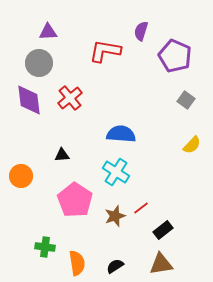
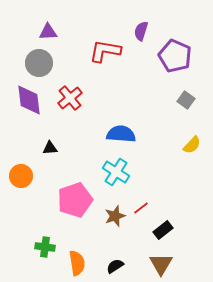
black triangle: moved 12 px left, 7 px up
pink pentagon: rotated 20 degrees clockwise
brown triangle: rotated 50 degrees counterclockwise
